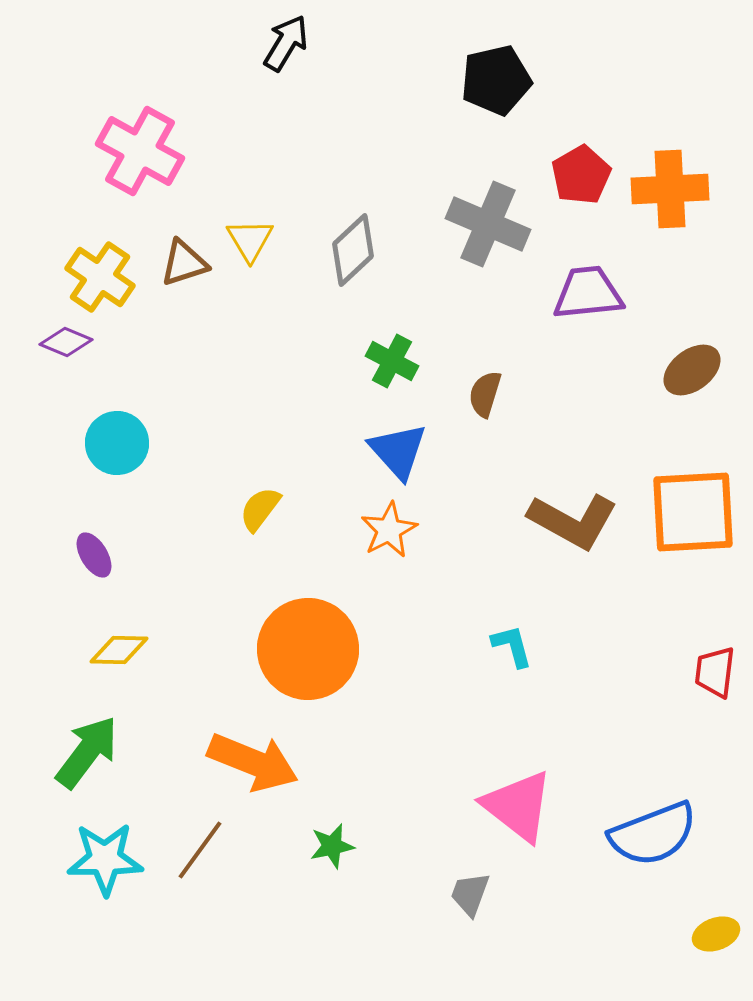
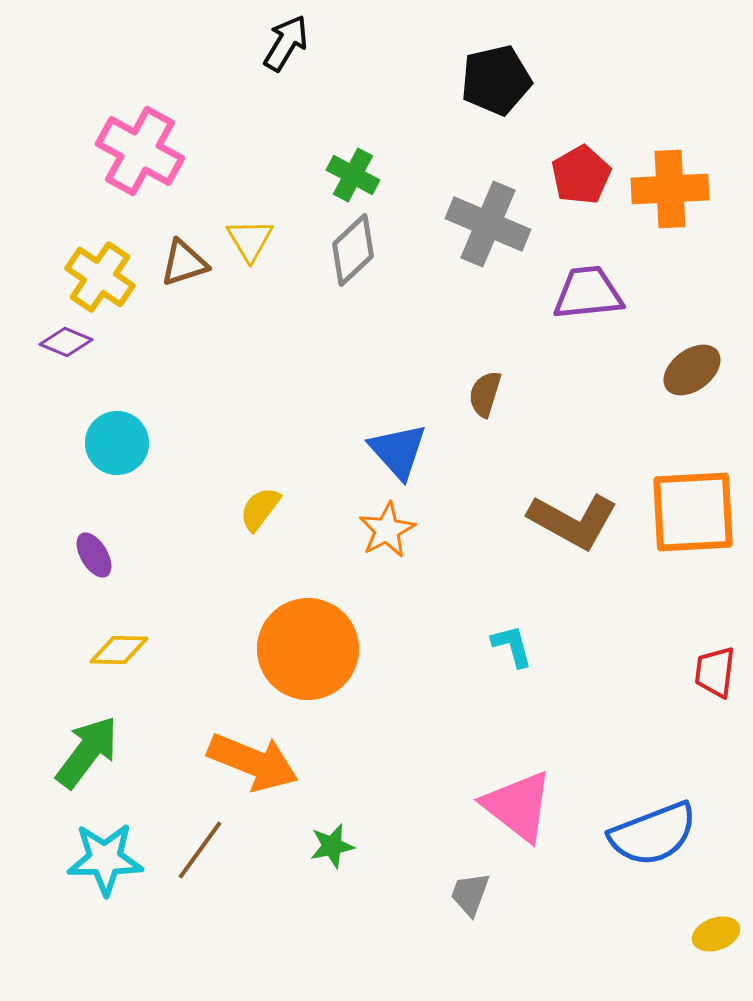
green cross: moved 39 px left, 186 px up
orange star: moved 2 px left
